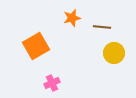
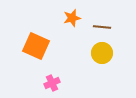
orange square: rotated 36 degrees counterclockwise
yellow circle: moved 12 px left
